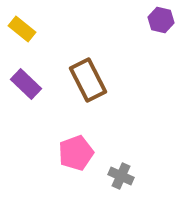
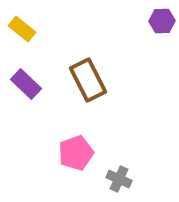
purple hexagon: moved 1 px right, 1 px down; rotated 15 degrees counterclockwise
gray cross: moved 2 px left, 3 px down
